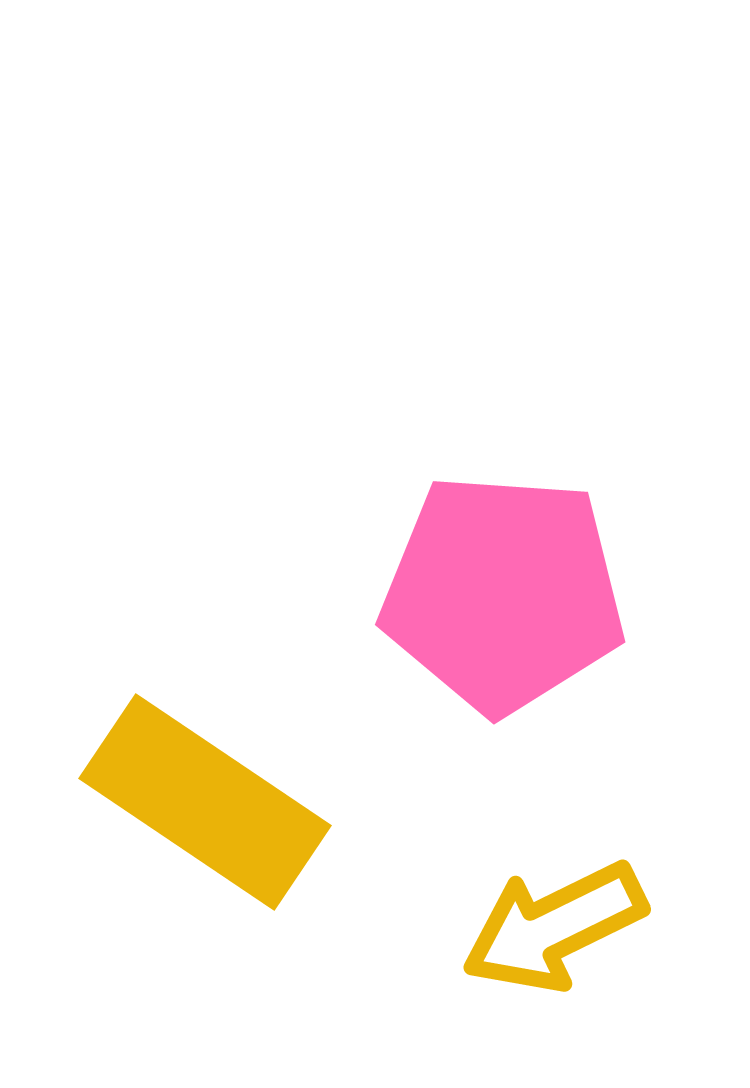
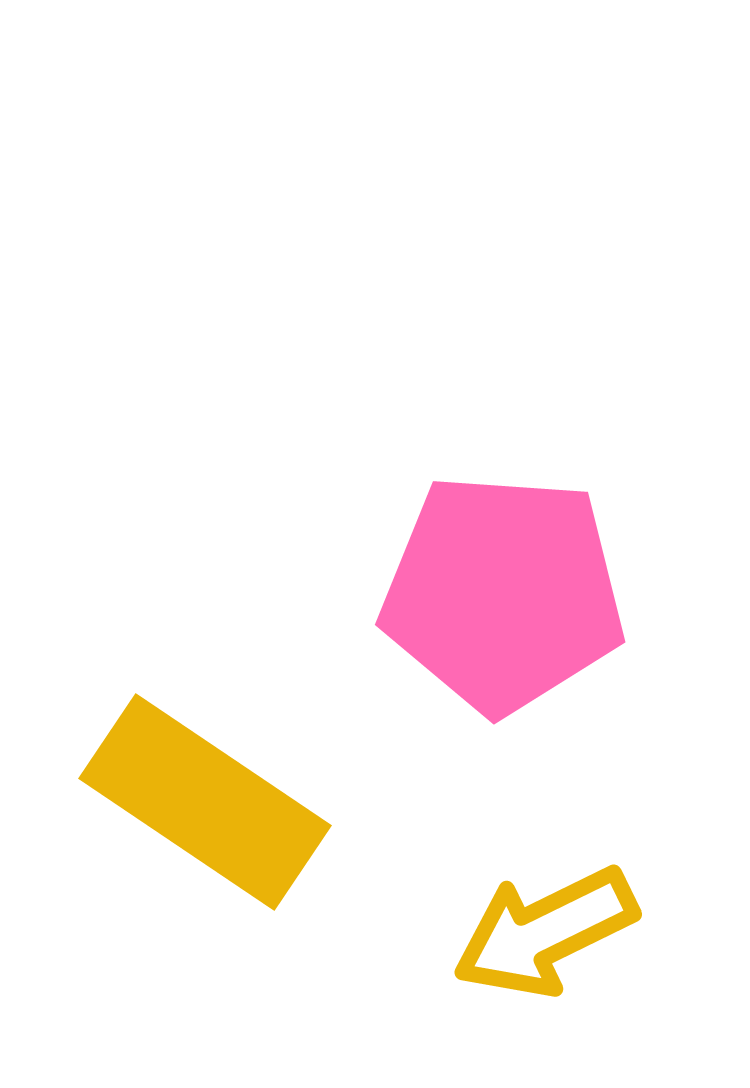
yellow arrow: moved 9 px left, 5 px down
